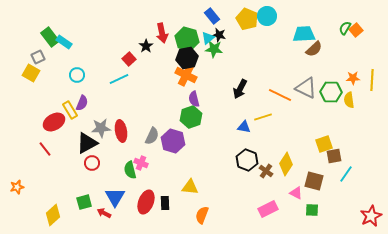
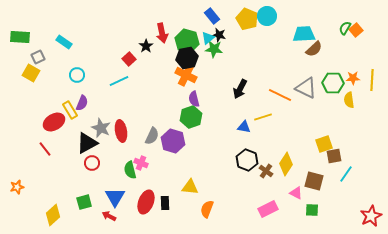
green rectangle at (50, 37): moved 30 px left; rotated 48 degrees counterclockwise
green hexagon at (187, 39): moved 2 px down
cyan line at (119, 79): moved 2 px down
green hexagon at (331, 92): moved 2 px right, 9 px up
gray star at (101, 128): rotated 30 degrees clockwise
red arrow at (104, 213): moved 5 px right, 3 px down
orange semicircle at (202, 215): moved 5 px right, 6 px up
